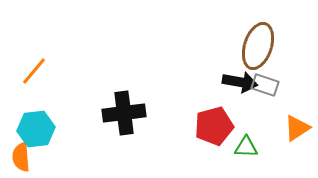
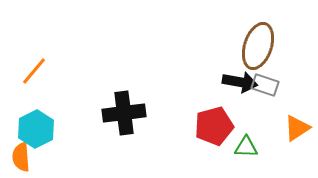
cyan hexagon: rotated 21 degrees counterclockwise
